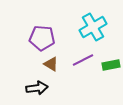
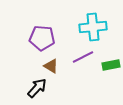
cyan cross: rotated 24 degrees clockwise
purple line: moved 3 px up
brown triangle: moved 2 px down
black arrow: rotated 40 degrees counterclockwise
